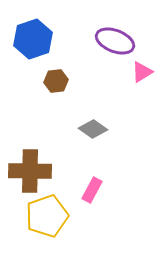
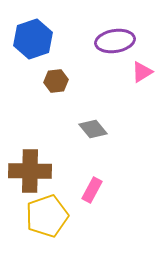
purple ellipse: rotated 30 degrees counterclockwise
gray diamond: rotated 16 degrees clockwise
